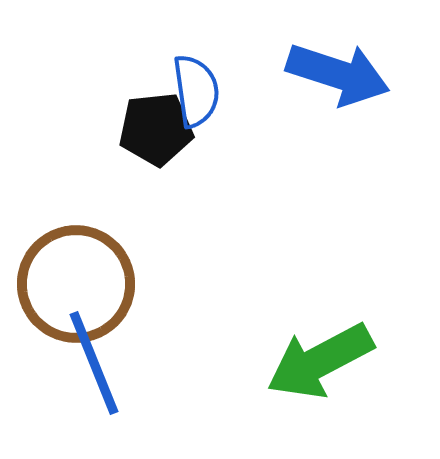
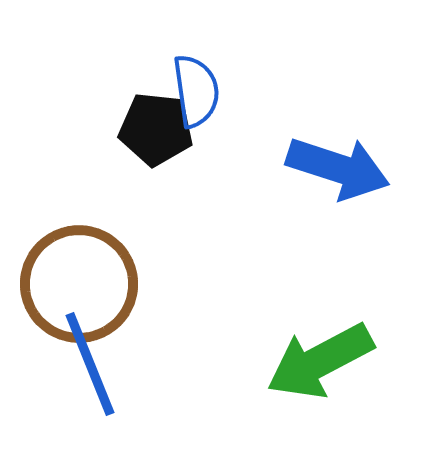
blue arrow: moved 94 px down
black pentagon: rotated 12 degrees clockwise
brown circle: moved 3 px right
blue line: moved 4 px left, 1 px down
